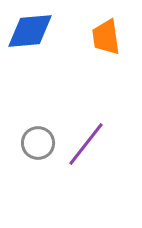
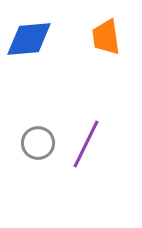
blue diamond: moved 1 px left, 8 px down
purple line: rotated 12 degrees counterclockwise
